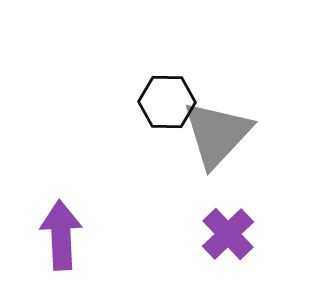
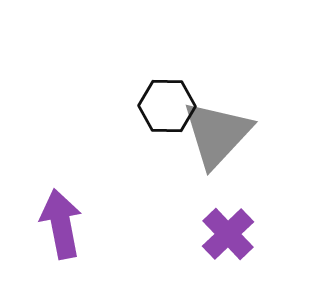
black hexagon: moved 4 px down
purple arrow: moved 11 px up; rotated 8 degrees counterclockwise
